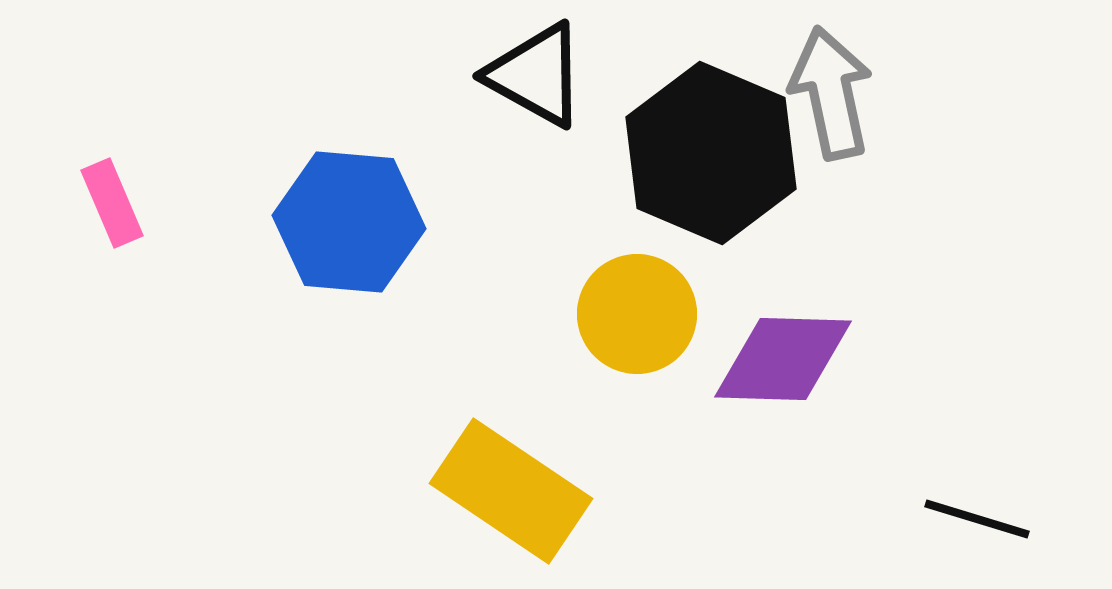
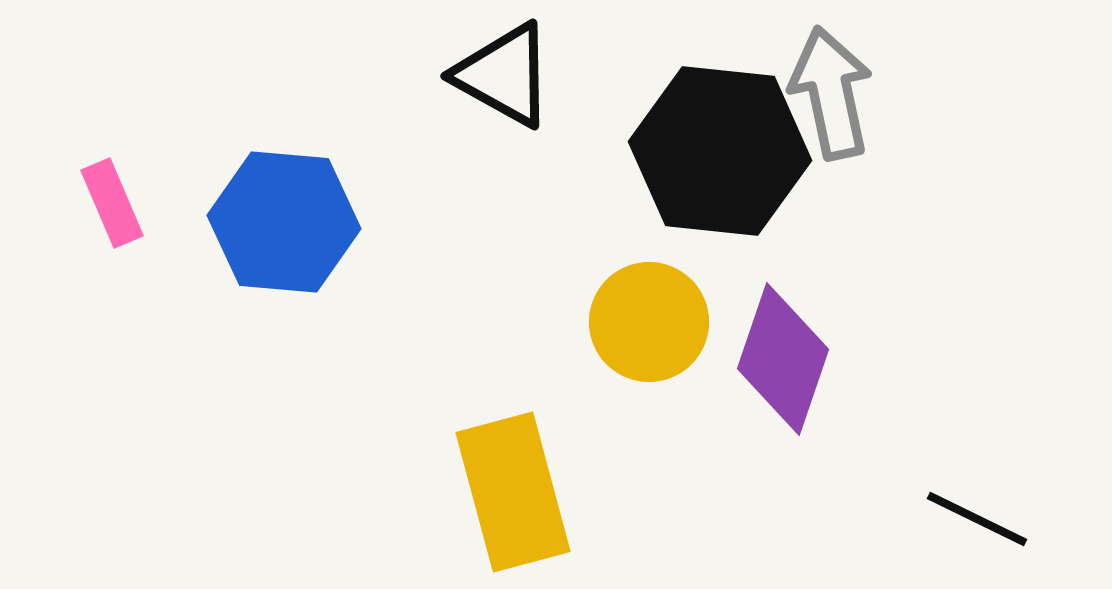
black triangle: moved 32 px left
black hexagon: moved 9 px right, 2 px up; rotated 17 degrees counterclockwise
blue hexagon: moved 65 px left
yellow circle: moved 12 px right, 8 px down
purple diamond: rotated 73 degrees counterclockwise
yellow rectangle: moved 2 px right, 1 px down; rotated 41 degrees clockwise
black line: rotated 9 degrees clockwise
